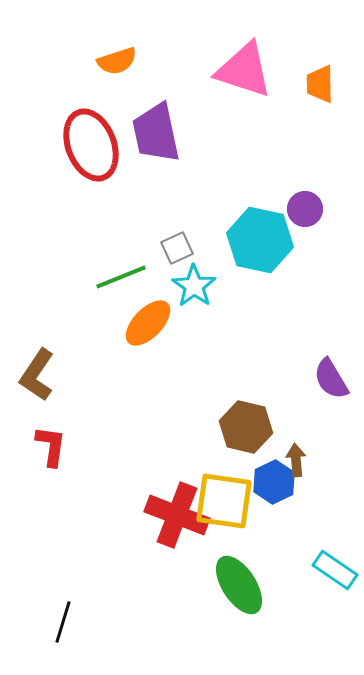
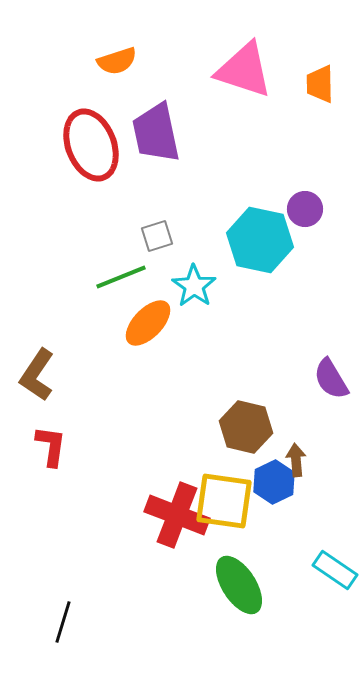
gray square: moved 20 px left, 12 px up; rotated 8 degrees clockwise
